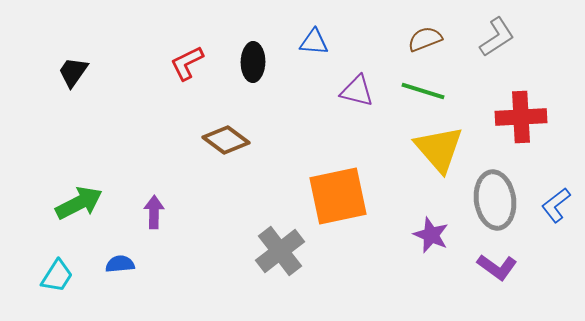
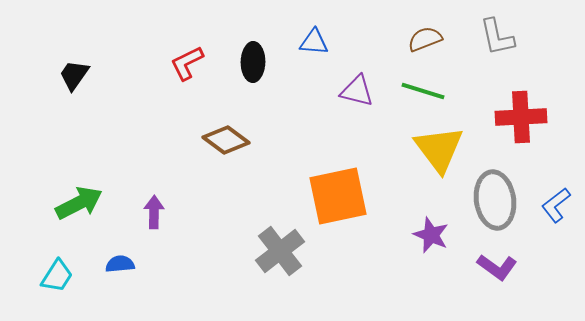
gray L-shape: rotated 111 degrees clockwise
black trapezoid: moved 1 px right, 3 px down
yellow triangle: rotated 4 degrees clockwise
